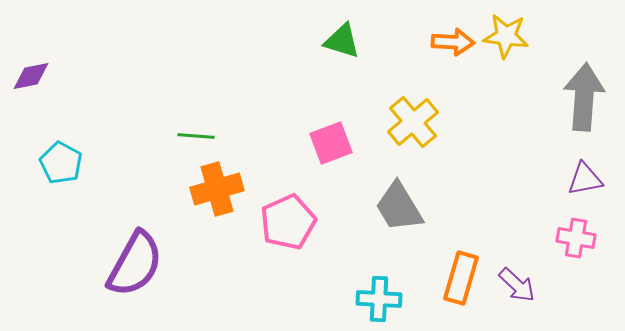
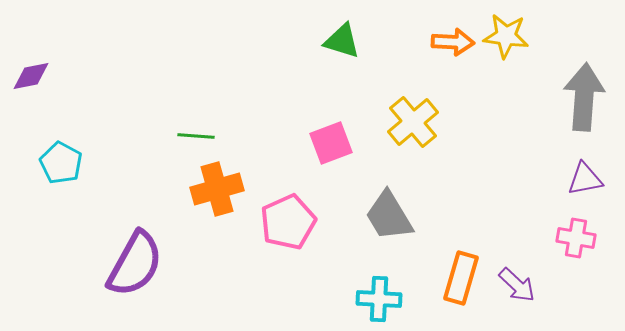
gray trapezoid: moved 10 px left, 9 px down
